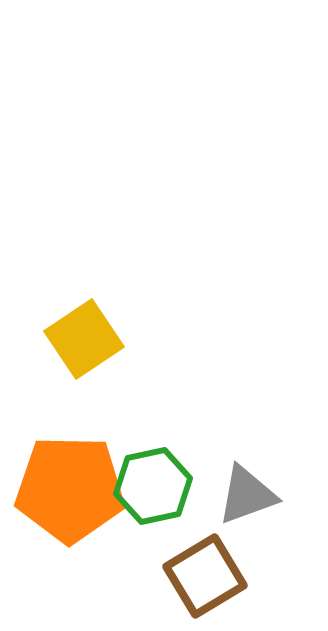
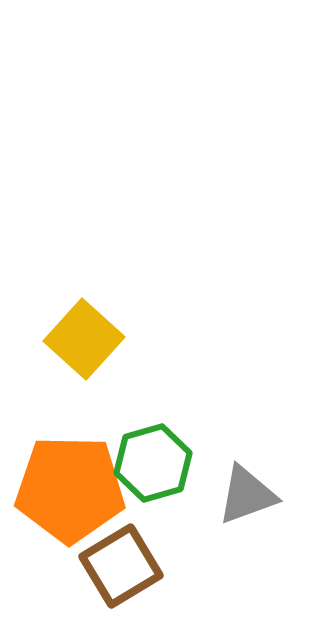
yellow square: rotated 14 degrees counterclockwise
green hexagon: moved 23 px up; rotated 4 degrees counterclockwise
brown square: moved 84 px left, 10 px up
